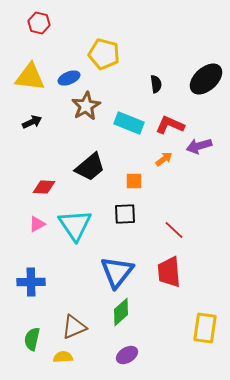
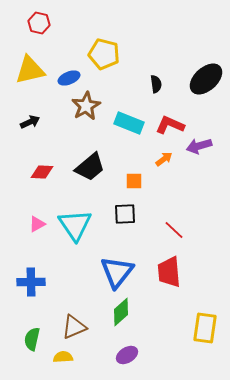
yellow triangle: moved 7 px up; rotated 20 degrees counterclockwise
black arrow: moved 2 px left
red diamond: moved 2 px left, 15 px up
